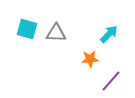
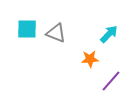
cyan square: rotated 15 degrees counterclockwise
gray triangle: rotated 20 degrees clockwise
